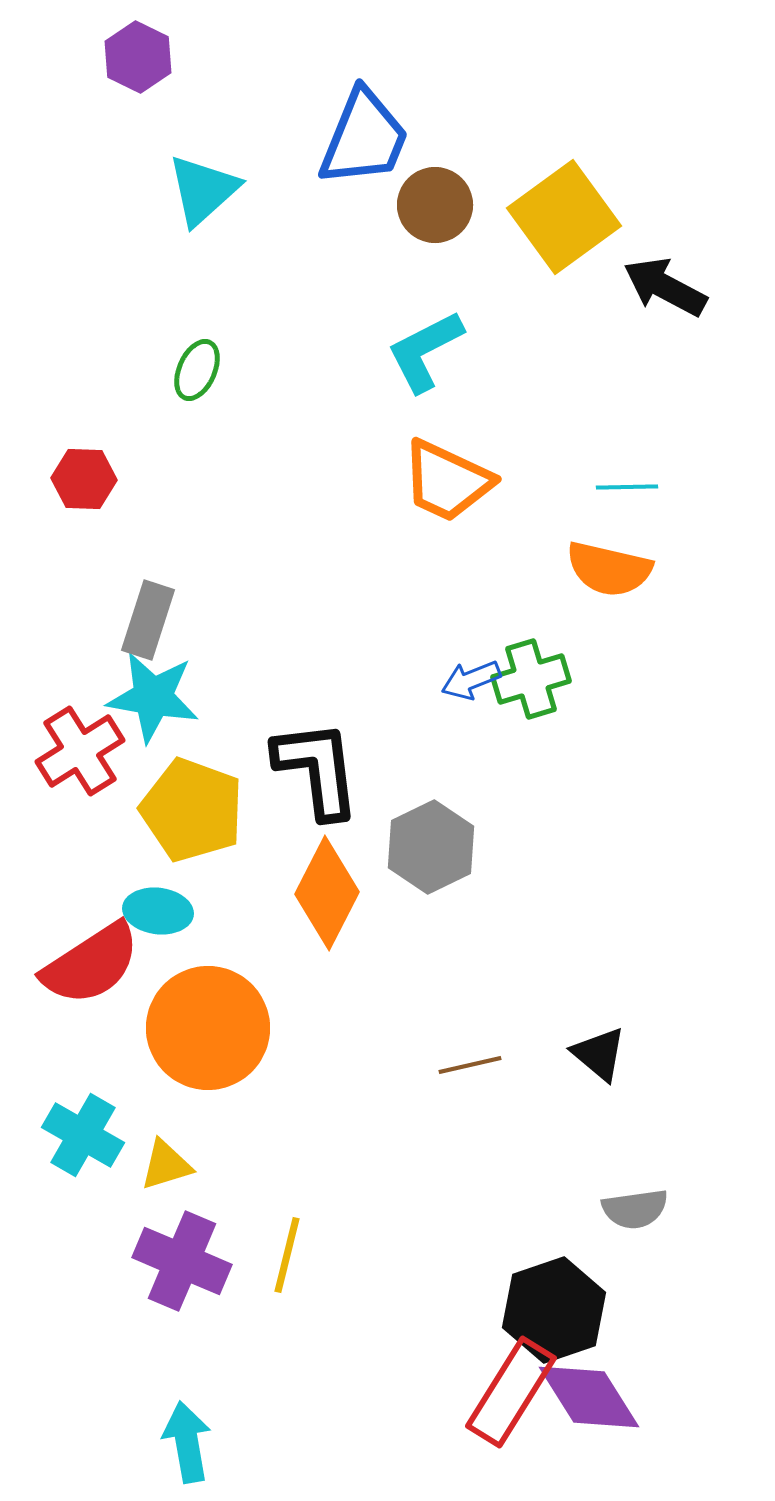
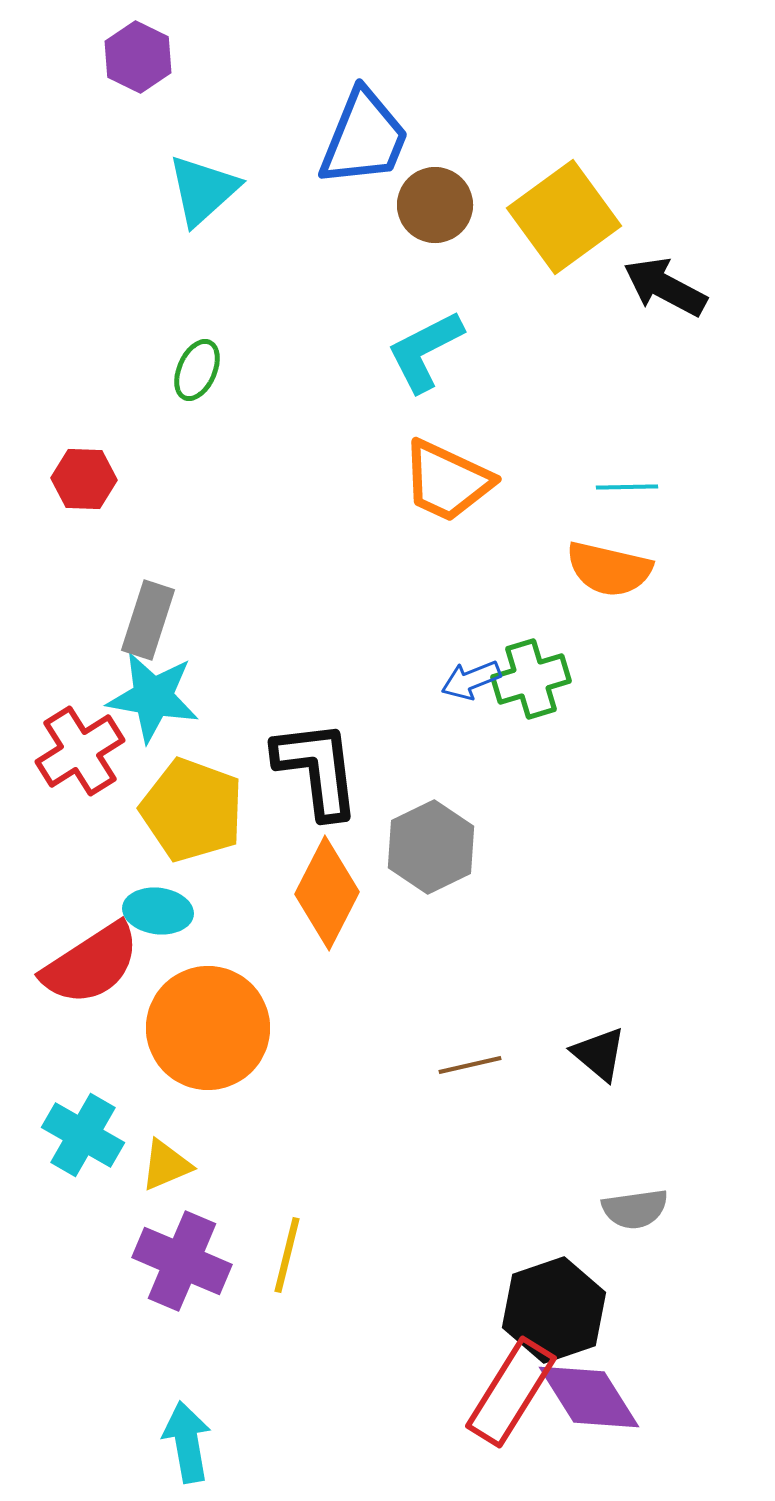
yellow triangle: rotated 6 degrees counterclockwise
